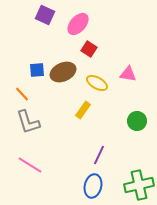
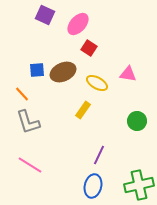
red square: moved 1 px up
